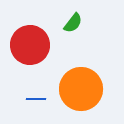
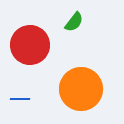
green semicircle: moved 1 px right, 1 px up
blue line: moved 16 px left
